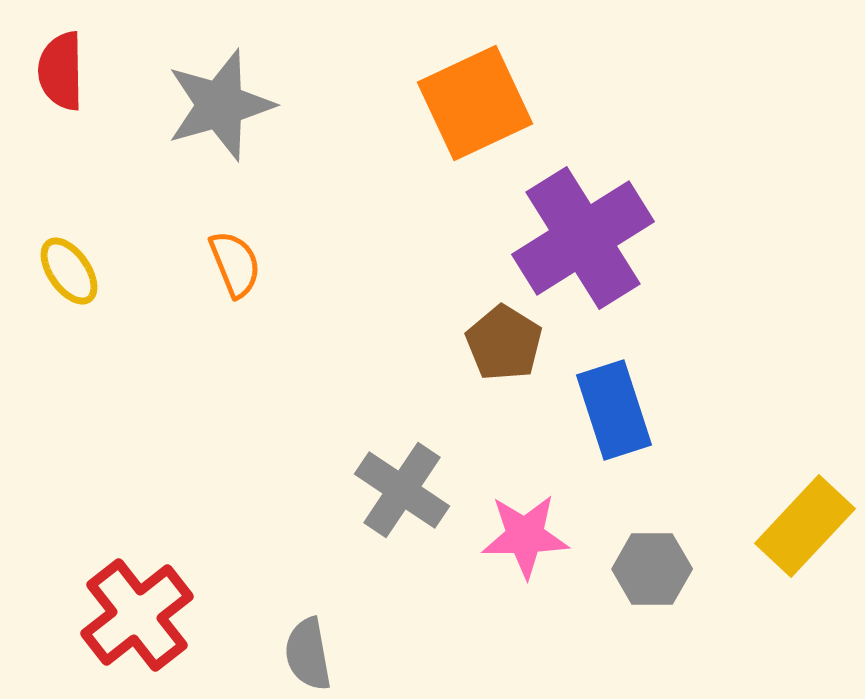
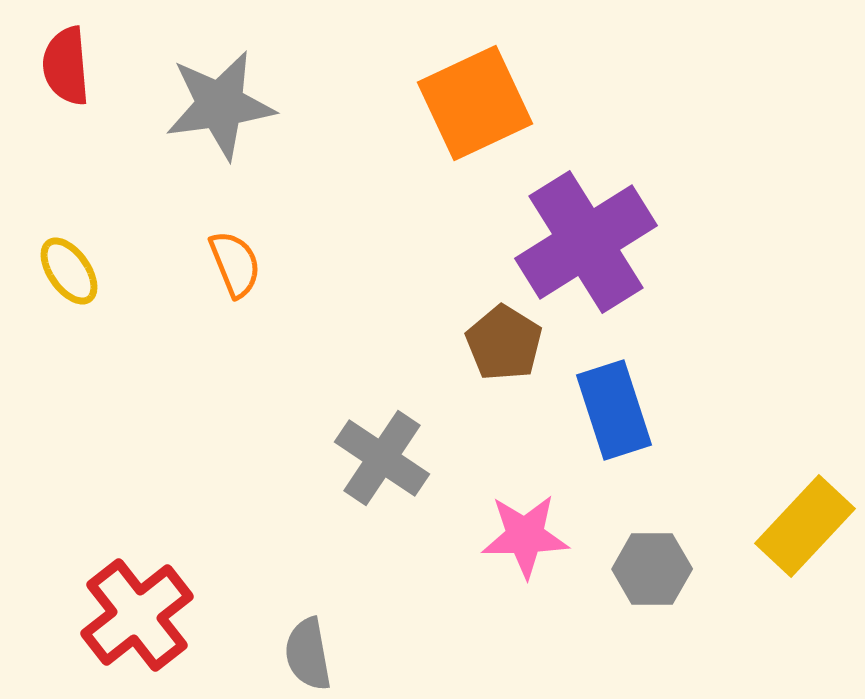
red semicircle: moved 5 px right, 5 px up; rotated 4 degrees counterclockwise
gray star: rotated 8 degrees clockwise
purple cross: moved 3 px right, 4 px down
gray cross: moved 20 px left, 32 px up
